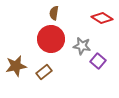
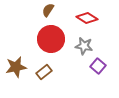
brown semicircle: moved 6 px left, 3 px up; rotated 24 degrees clockwise
red diamond: moved 15 px left
gray star: moved 2 px right
purple square: moved 5 px down
brown star: moved 1 px down
